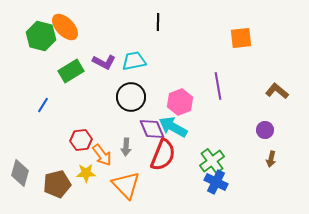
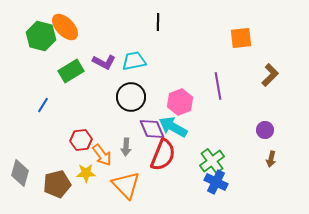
brown L-shape: moved 7 px left, 16 px up; rotated 95 degrees clockwise
